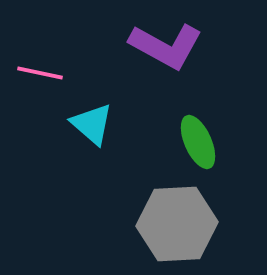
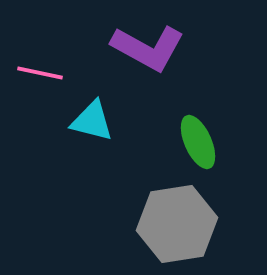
purple L-shape: moved 18 px left, 2 px down
cyan triangle: moved 3 px up; rotated 27 degrees counterclockwise
gray hexagon: rotated 6 degrees counterclockwise
